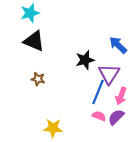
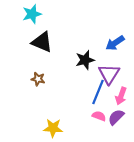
cyan star: moved 2 px right, 1 px down
black triangle: moved 8 px right, 1 px down
blue arrow: moved 3 px left, 2 px up; rotated 78 degrees counterclockwise
